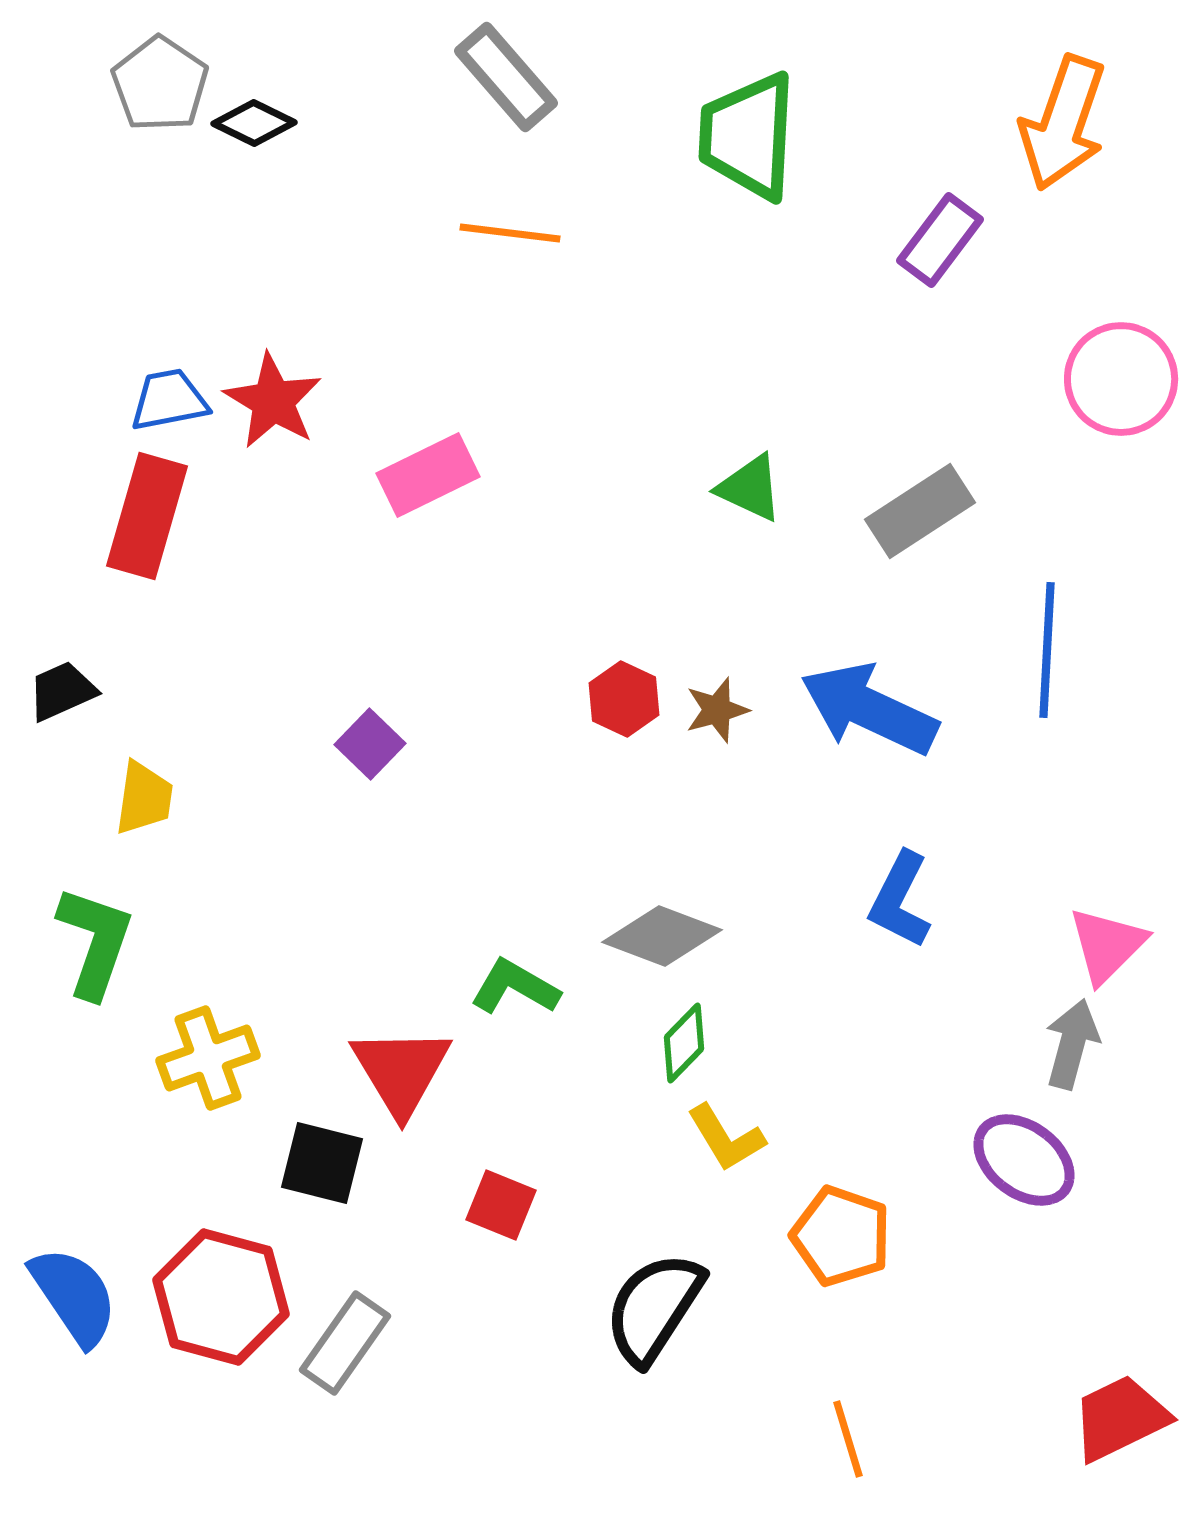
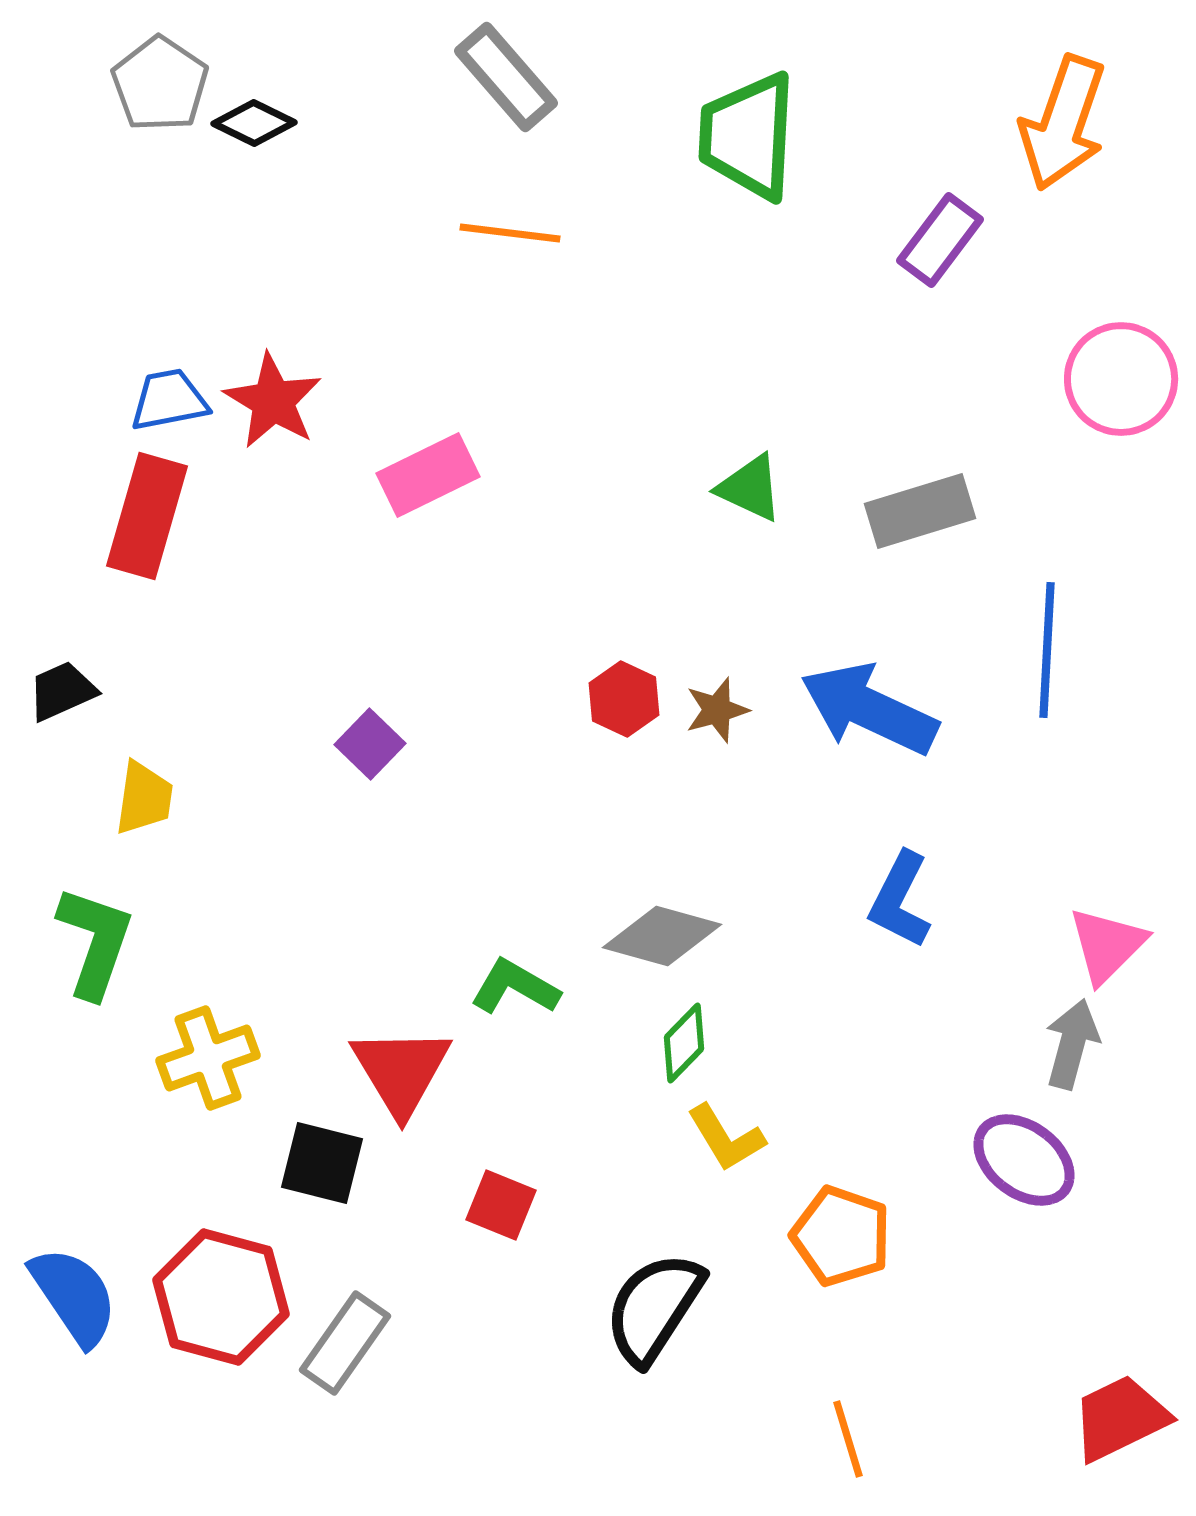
gray rectangle at (920, 511): rotated 16 degrees clockwise
gray diamond at (662, 936): rotated 5 degrees counterclockwise
